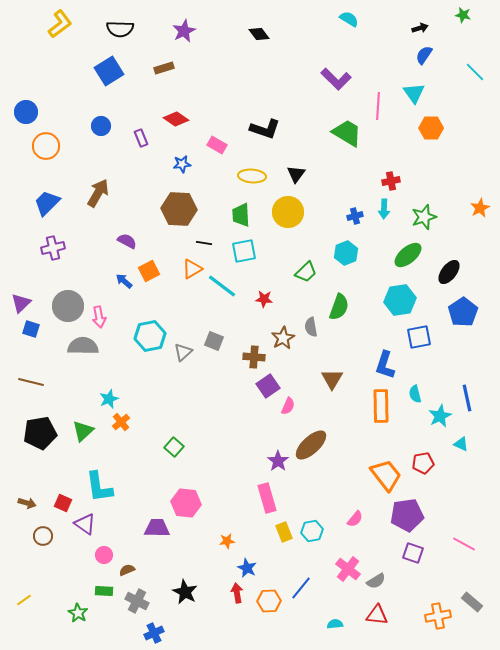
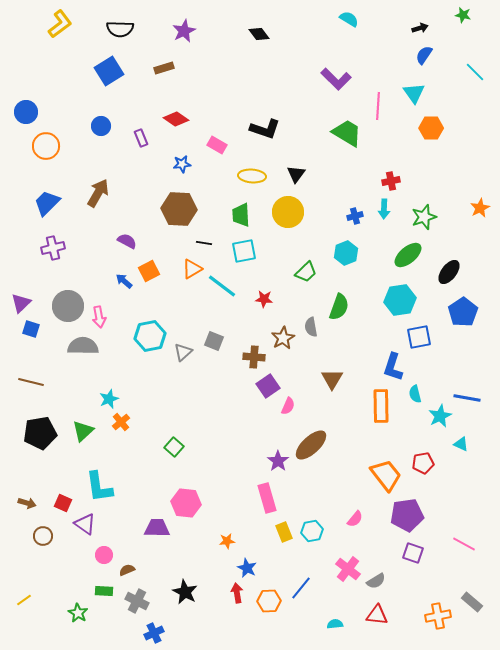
blue L-shape at (385, 365): moved 8 px right, 2 px down
blue line at (467, 398): rotated 68 degrees counterclockwise
